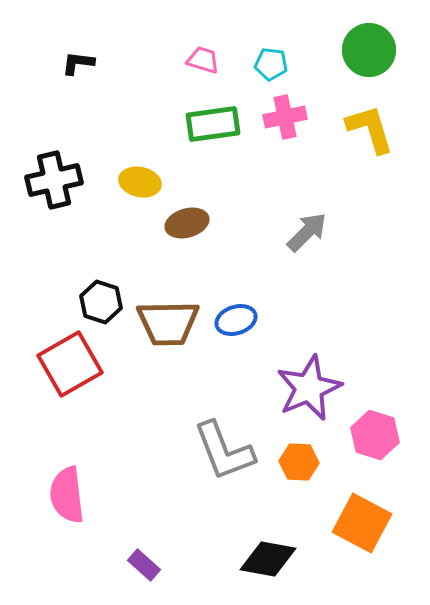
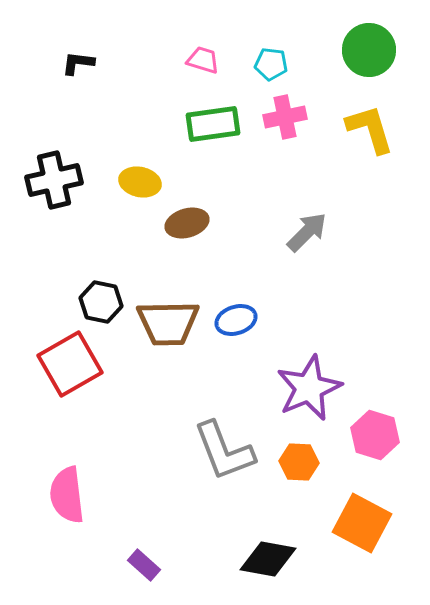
black hexagon: rotated 6 degrees counterclockwise
